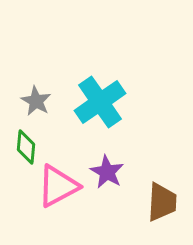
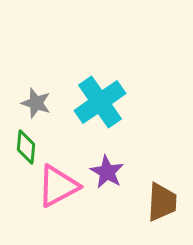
gray star: moved 2 px down; rotated 12 degrees counterclockwise
